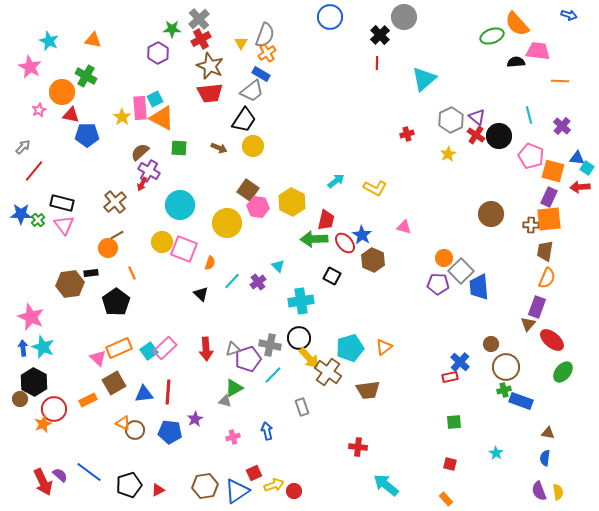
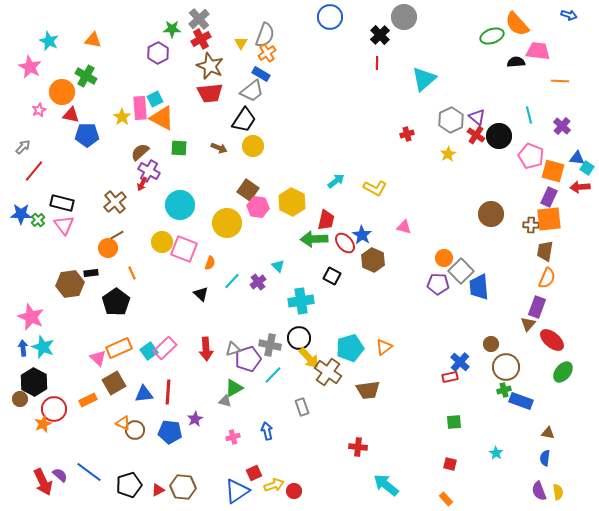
brown hexagon at (205, 486): moved 22 px left, 1 px down; rotated 15 degrees clockwise
